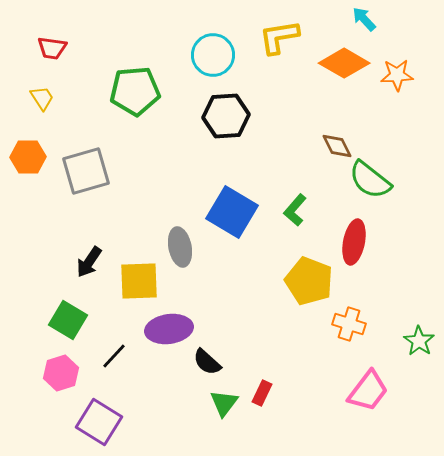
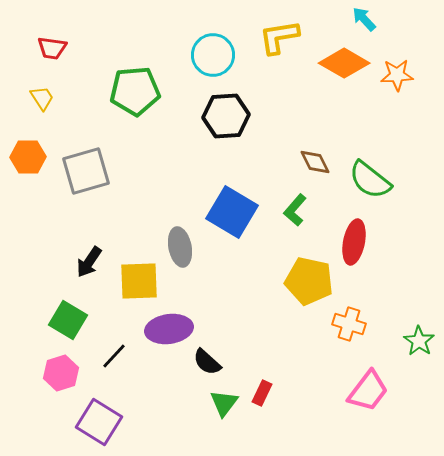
brown diamond: moved 22 px left, 16 px down
yellow pentagon: rotated 9 degrees counterclockwise
